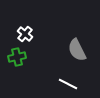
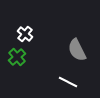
green cross: rotated 30 degrees counterclockwise
white line: moved 2 px up
